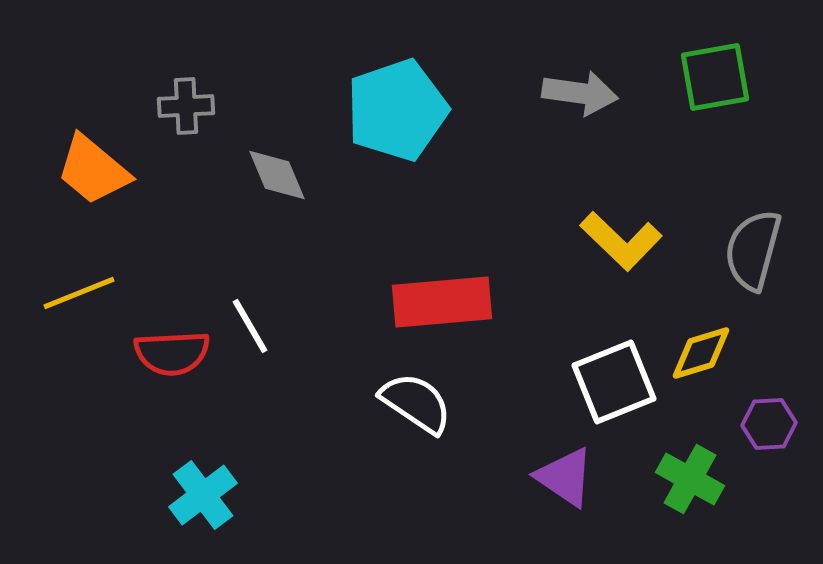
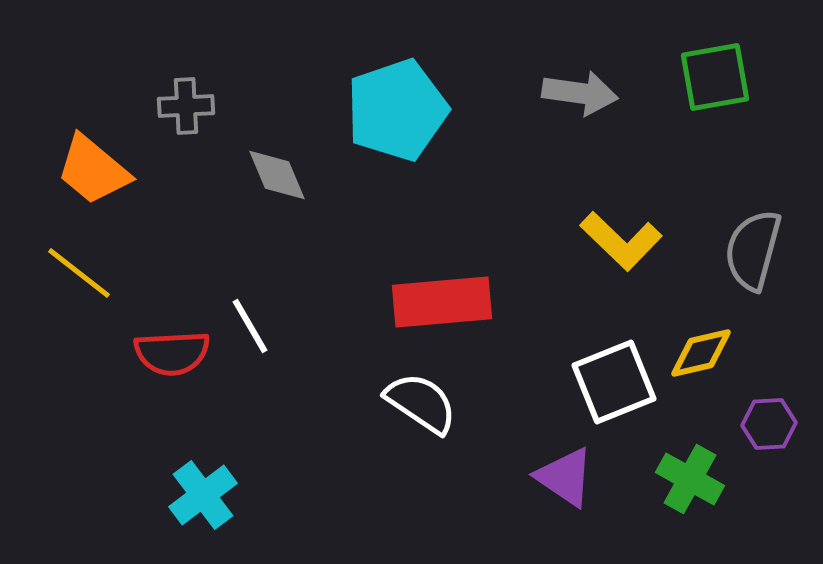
yellow line: moved 20 px up; rotated 60 degrees clockwise
yellow diamond: rotated 4 degrees clockwise
white semicircle: moved 5 px right
